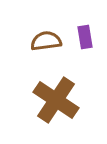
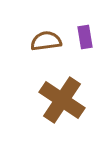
brown cross: moved 6 px right
